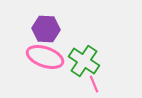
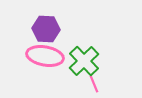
pink ellipse: moved 1 px up; rotated 9 degrees counterclockwise
green cross: rotated 12 degrees clockwise
